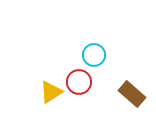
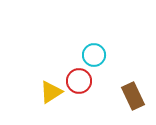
red circle: moved 1 px up
brown rectangle: moved 1 px right, 2 px down; rotated 24 degrees clockwise
